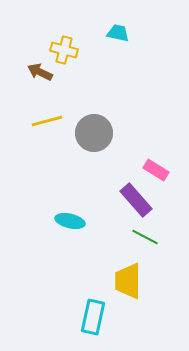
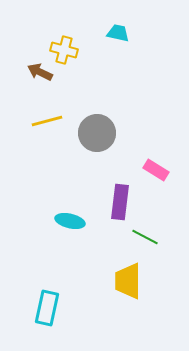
gray circle: moved 3 px right
purple rectangle: moved 16 px left, 2 px down; rotated 48 degrees clockwise
cyan rectangle: moved 46 px left, 9 px up
